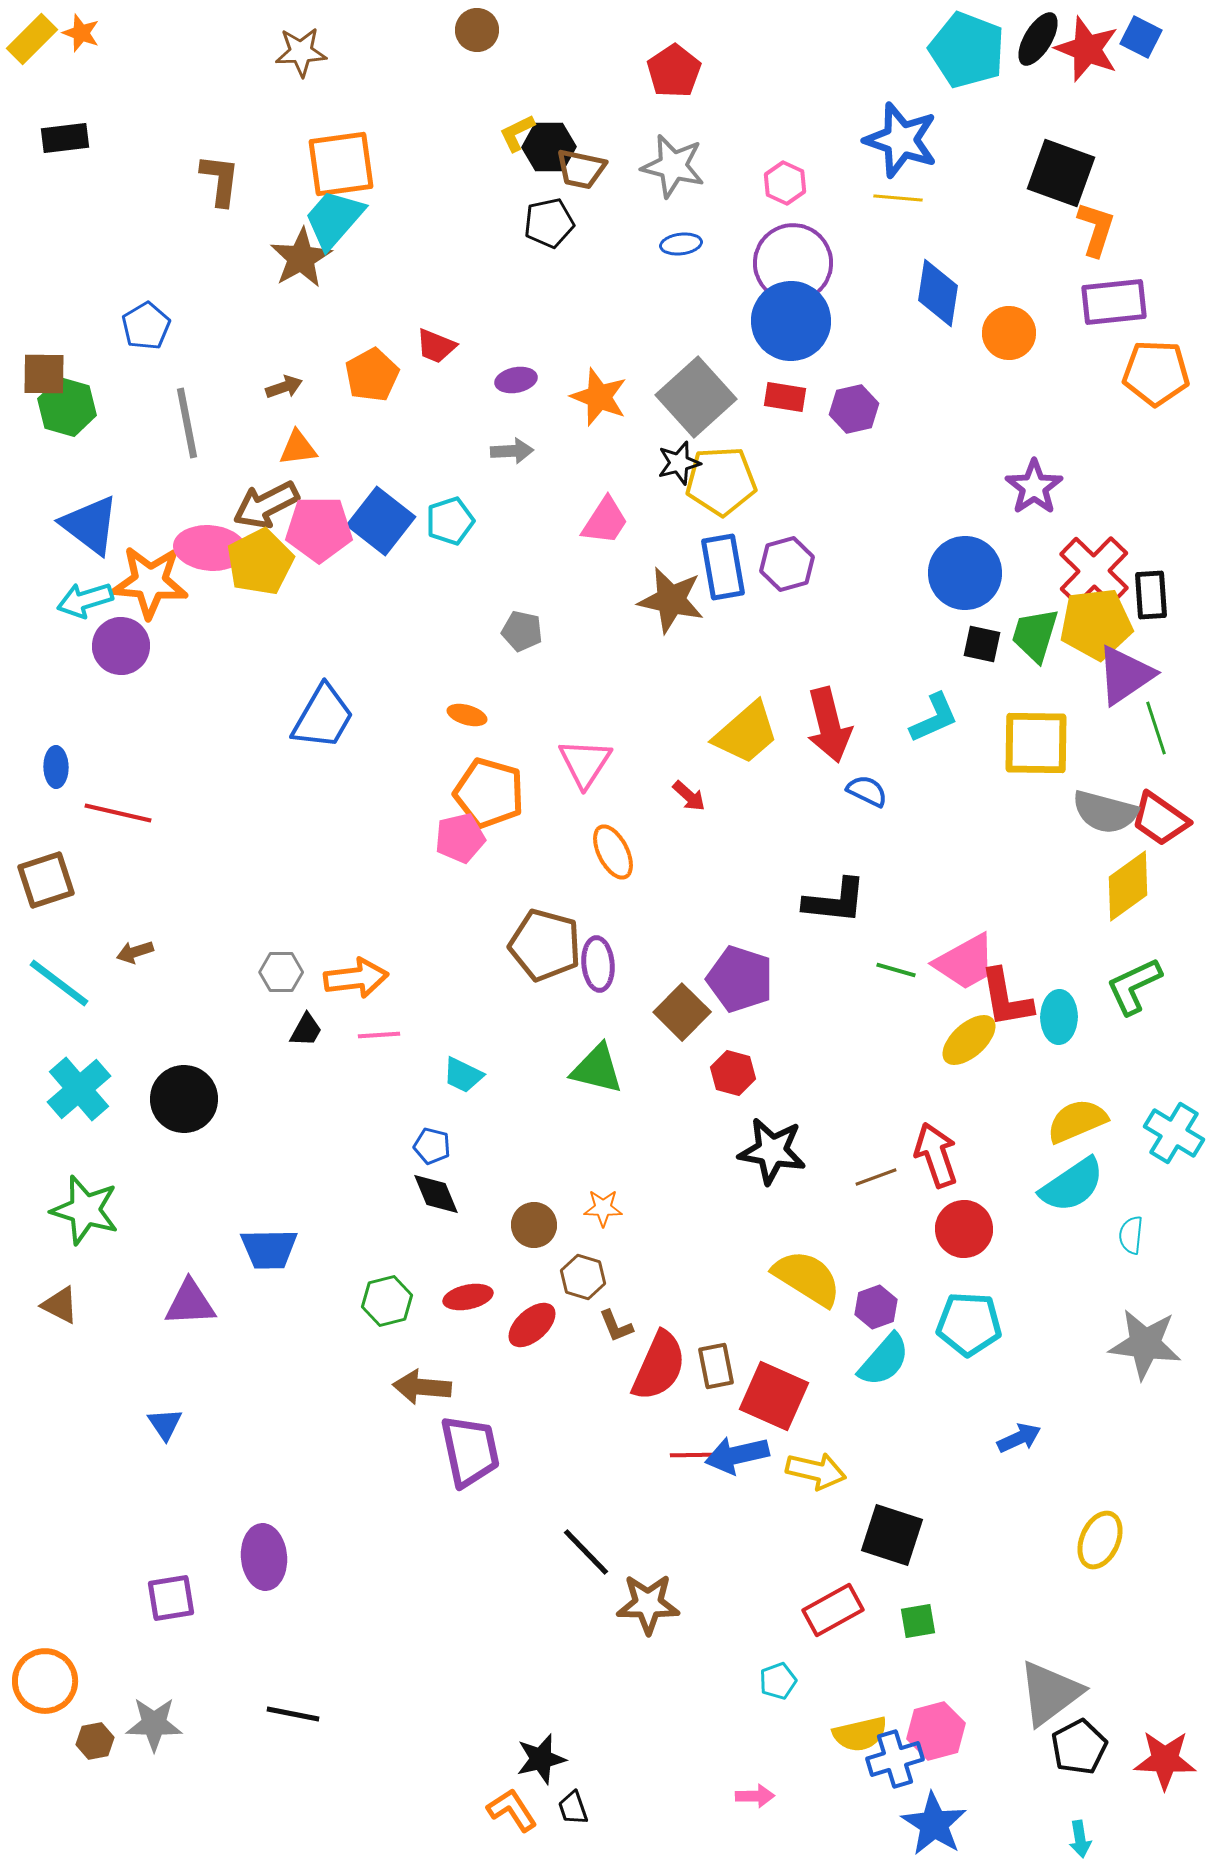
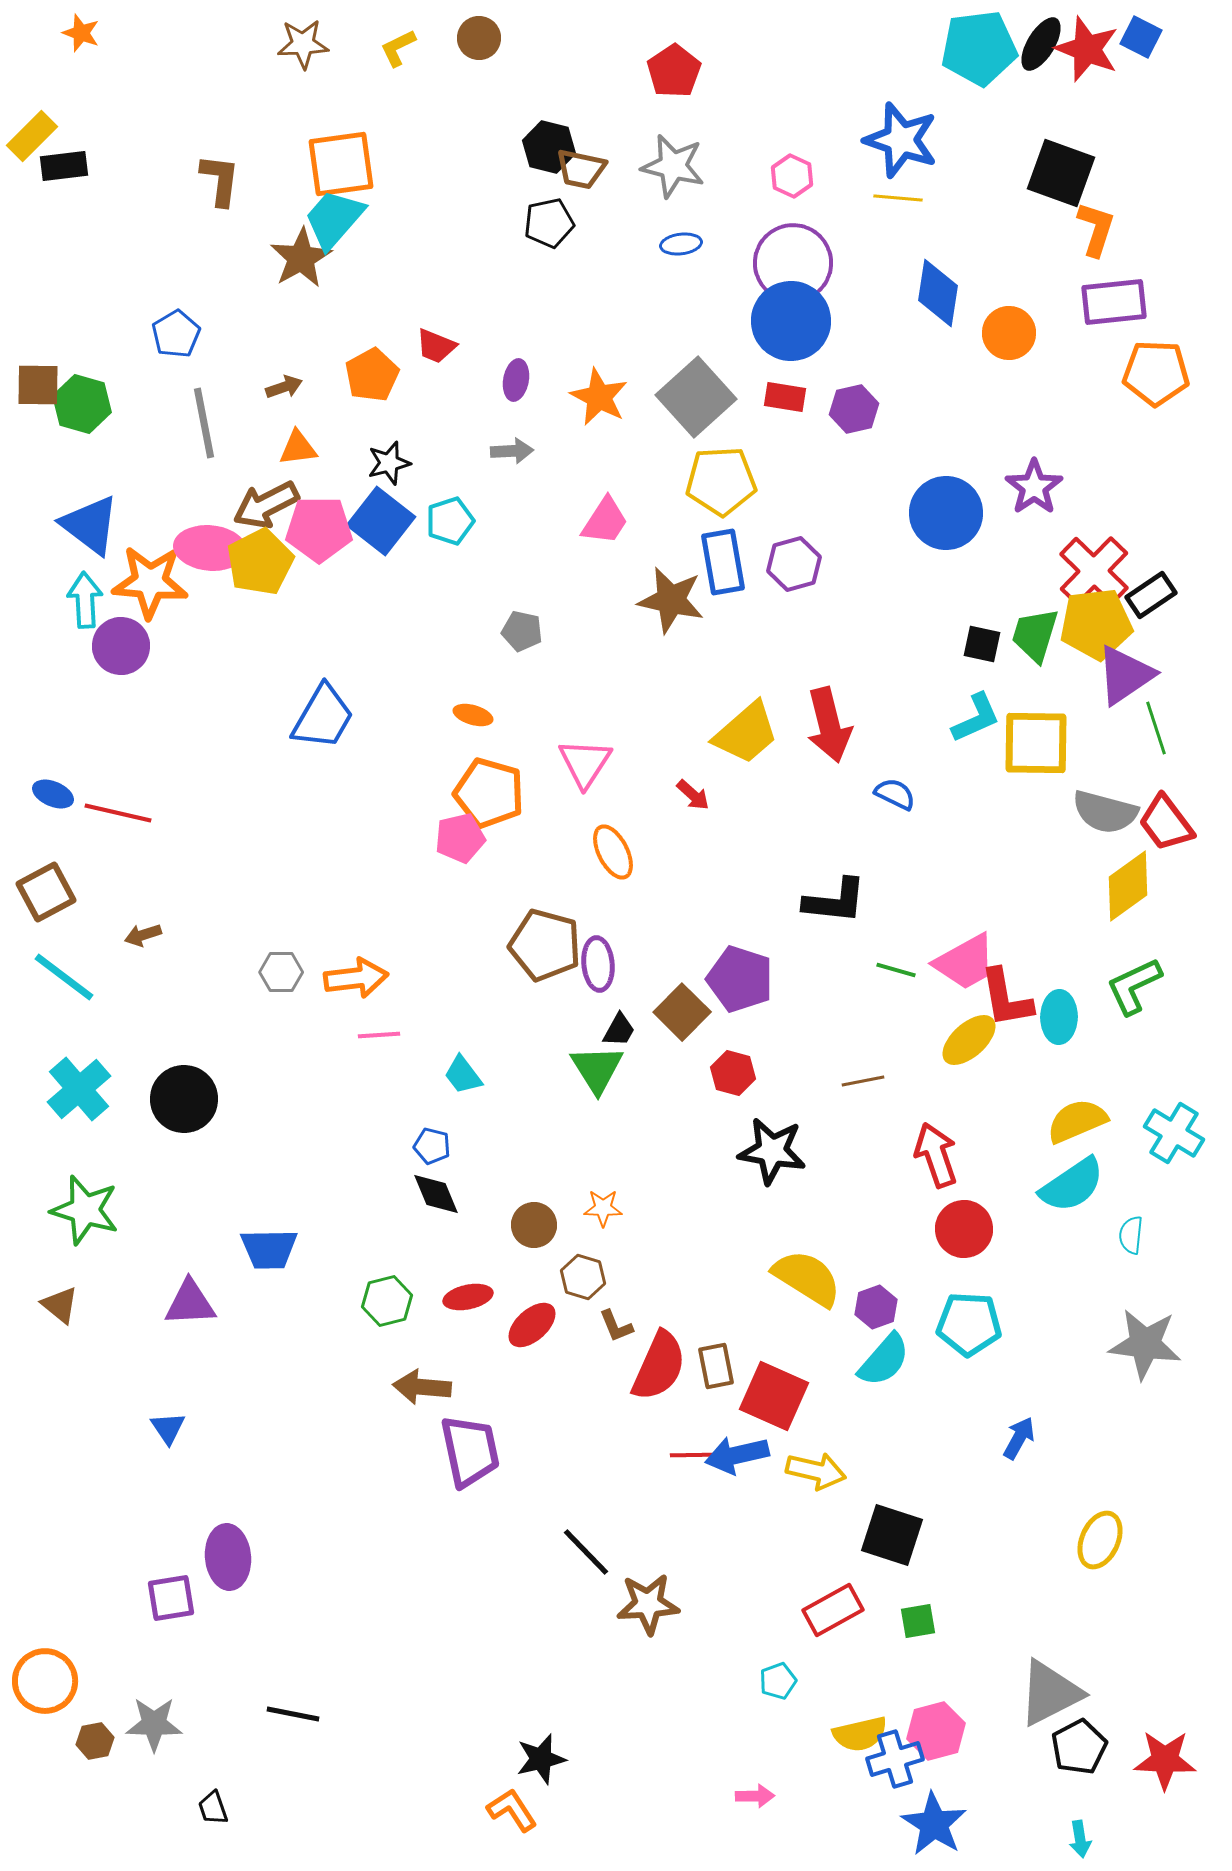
brown circle at (477, 30): moved 2 px right, 8 px down
yellow rectangle at (32, 39): moved 97 px down
black ellipse at (1038, 39): moved 3 px right, 5 px down
cyan pentagon at (967, 50): moved 12 px right, 2 px up; rotated 28 degrees counterclockwise
brown star at (301, 52): moved 2 px right, 8 px up
yellow L-shape at (517, 133): moved 119 px left, 85 px up
black rectangle at (65, 138): moved 1 px left, 28 px down
black hexagon at (549, 147): rotated 15 degrees clockwise
pink hexagon at (785, 183): moved 7 px right, 7 px up
blue pentagon at (146, 326): moved 30 px right, 8 px down
brown square at (44, 374): moved 6 px left, 11 px down
purple ellipse at (516, 380): rotated 69 degrees counterclockwise
orange star at (599, 397): rotated 6 degrees clockwise
green hexagon at (67, 407): moved 15 px right, 3 px up
gray line at (187, 423): moved 17 px right
black star at (679, 463): moved 290 px left
purple hexagon at (787, 564): moved 7 px right
blue rectangle at (723, 567): moved 5 px up
blue circle at (965, 573): moved 19 px left, 60 px up
black rectangle at (1151, 595): rotated 60 degrees clockwise
cyan arrow at (85, 600): rotated 104 degrees clockwise
orange ellipse at (467, 715): moved 6 px right
cyan L-shape at (934, 718): moved 42 px right
blue ellipse at (56, 767): moved 3 px left, 27 px down; rotated 66 degrees counterclockwise
blue semicircle at (867, 791): moved 28 px right, 3 px down
red arrow at (689, 796): moved 4 px right, 1 px up
red trapezoid at (1160, 819): moved 6 px right, 4 px down; rotated 18 degrees clockwise
brown square at (46, 880): moved 12 px down; rotated 10 degrees counterclockwise
brown arrow at (135, 952): moved 8 px right, 17 px up
cyan line at (59, 983): moved 5 px right, 6 px up
black trapezoid at (306, 1030): moved 313 px right
green triangle at (597, 1069): rotated 44 degrees clockwise
cyan trapezoid at (463, 1075): rotated 27 degrees clockwise
brown line at (876, 1177): moved 13 px left, 96 px up; rotated 9 degrees clockwise
brown triangle at (60, 1305): rotated 12 degrees clockwise
blue triangle at (165, 1424): moved 3 px right, 4 px down
blue arrow at (1019, 1438): rotated 36 degrees counterclockwise
purple ellipse at (264, 1557): moved 36 px left
brown star at (648, 1604): rotated 4 degrees counterclockwise
gray triangle at (1050, 1693): rotated 10 degrees clockwise
black trapezoid at (573, 1808): moved 360 px left
